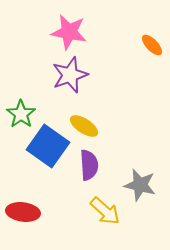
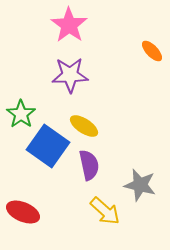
pink star: moved 7 px up; rotated 24 degrees clockwise
orange ellipse: moved 6 px down
purple star: rotated 18 degrees clockwise
purple semicircle: rotated 8 degrees counterclockwise
red ellipse: rotated 16 degrees clockwise
